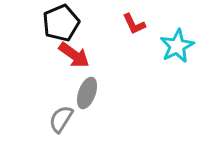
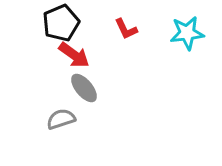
red L-shape: moved 8 px left, 5 px down
cyan star: moved 10 px right, 13 px up; rotated 20 degrees clockwise
gray ellipse: moved 3 px left, 5 px up; rotated 60 degrees counterclockwise
gray semicircle: rotated 40 degrees clockwise
